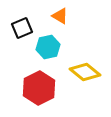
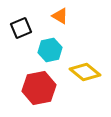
black square: moved 1 px left
cyan hexagon: moved 2 px right, 3 px down
red hexagon: rotated 16 degrees clockwise
